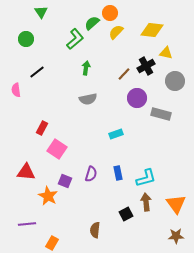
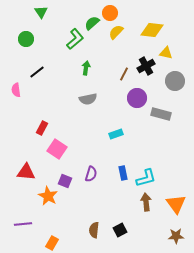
brown line: rotated 16 degrees counterclockwise
blue rectangle: moved 5 px right
black square: moved 6 px left, 16 px down
purple line: moved 4 px left
brown semicircle: moved 1 px left
